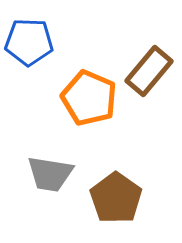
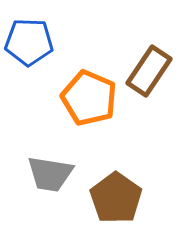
brown rectangle: rotated 6 degrees counterclockwise
